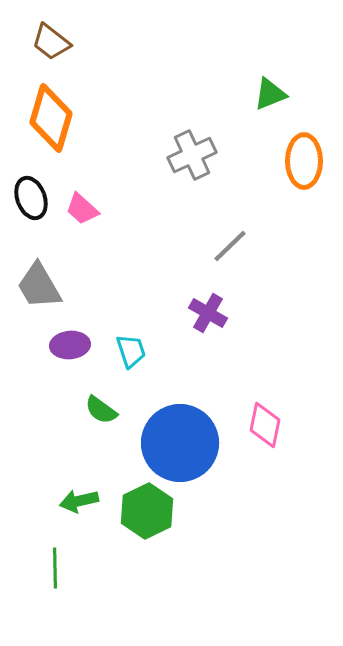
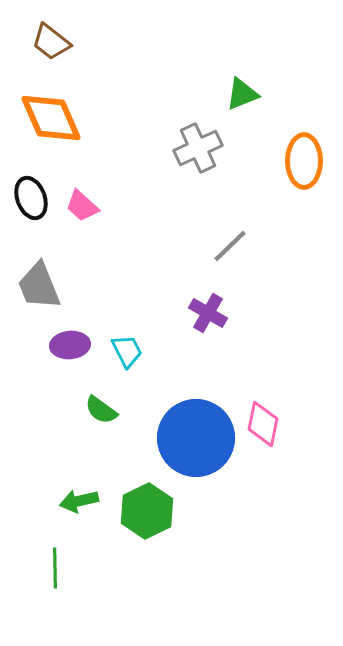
green triangle: moved 28 px left
orange diamond: rotated 40 degrees counterclockwise
gray cross: moved 6 px right, 7 px up
pink trapezoid: moved 3 px up
gray trapezoid: rotated 8 degrees clockwise
cyan trapezoid: moved 4 px left; rotated 9 degrees counterclockwise
pink diamond: moved 2 px left, 1 px up
blue circle: moved 16 px right, 5 px up
